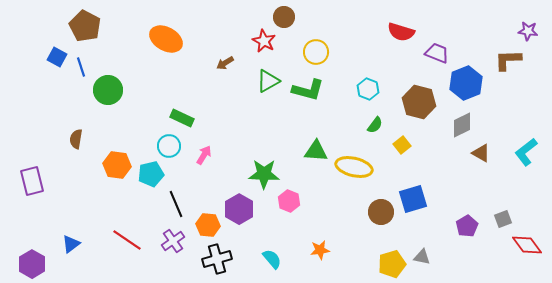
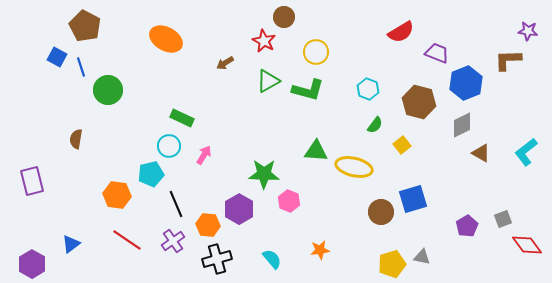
red semicircle at (401, 32): rotated 48 degrees counterclockwise
orange hexagon at (117, 165): moved 30 px down
